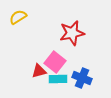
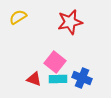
red star: moved 2 px left, 11 px up
red triangle: moved 5 px left, 8 px down; rotated 35 degrees clockwise
